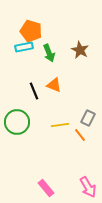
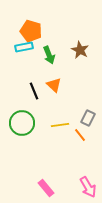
green arrow: moved 2 px down
orange triangle: rotated 21 degrees clockwise
green circle: moved 5 px right, 1 px down
